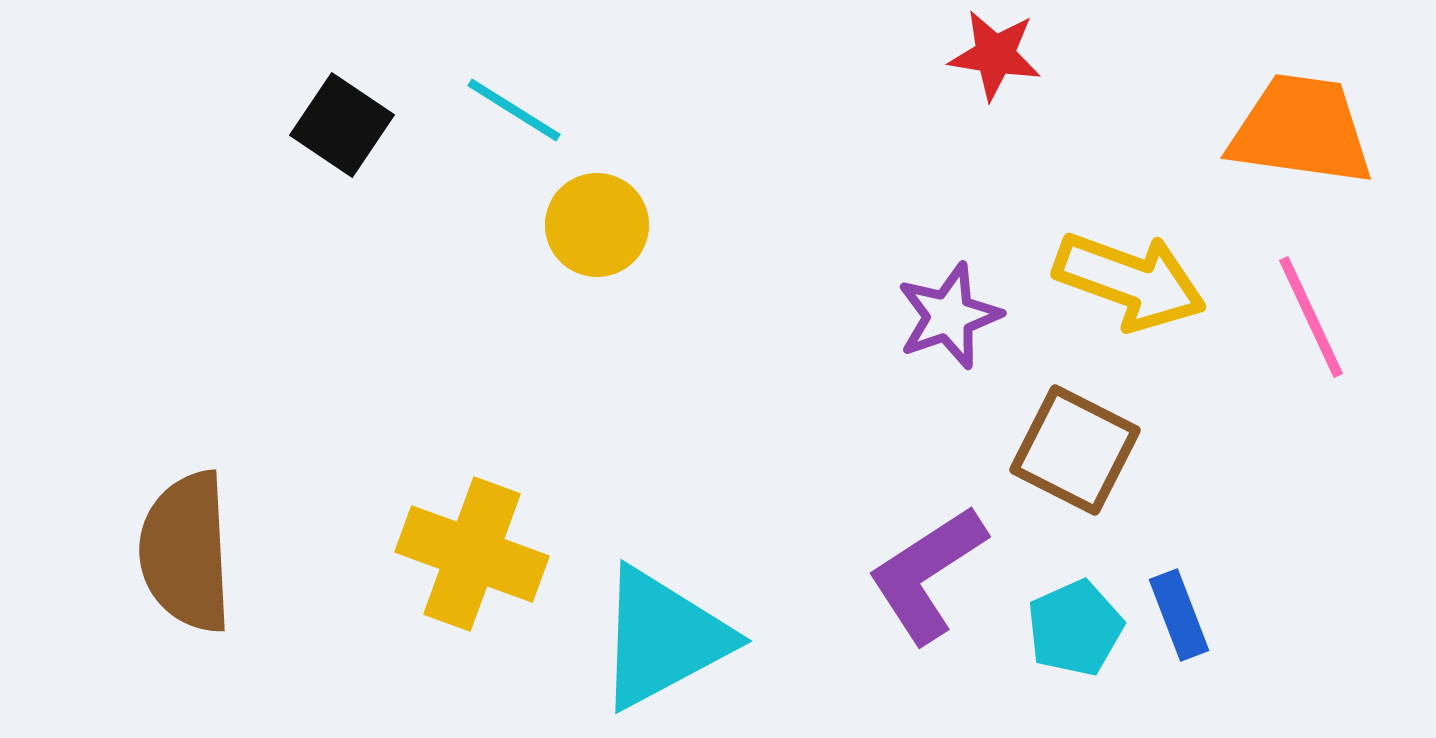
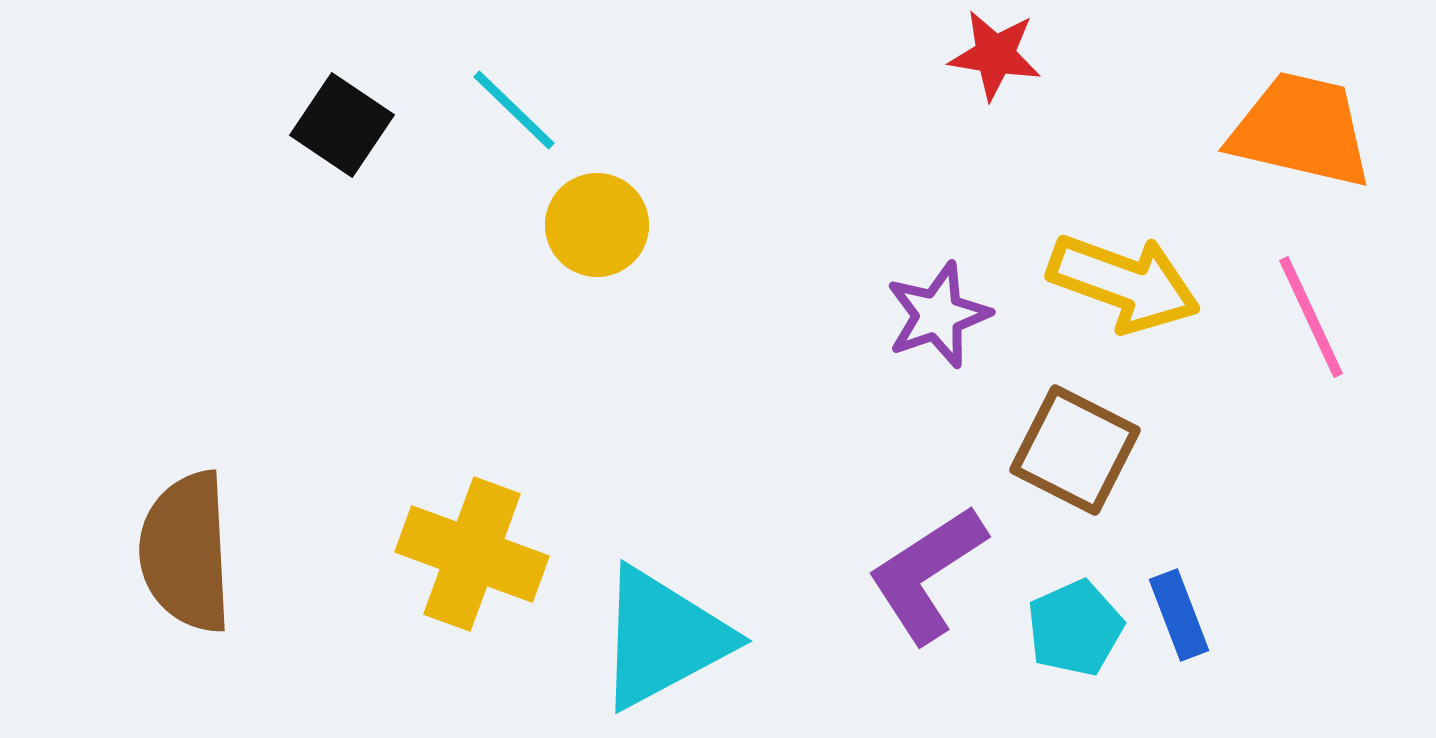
cyan line: rotated 12 degrees clockwise
orange trapezoid: rotated 5 degrees clockwise
yellow arrow: moved 6 px left, 2 px down
purple star: moved 11 px left, 1 px up
